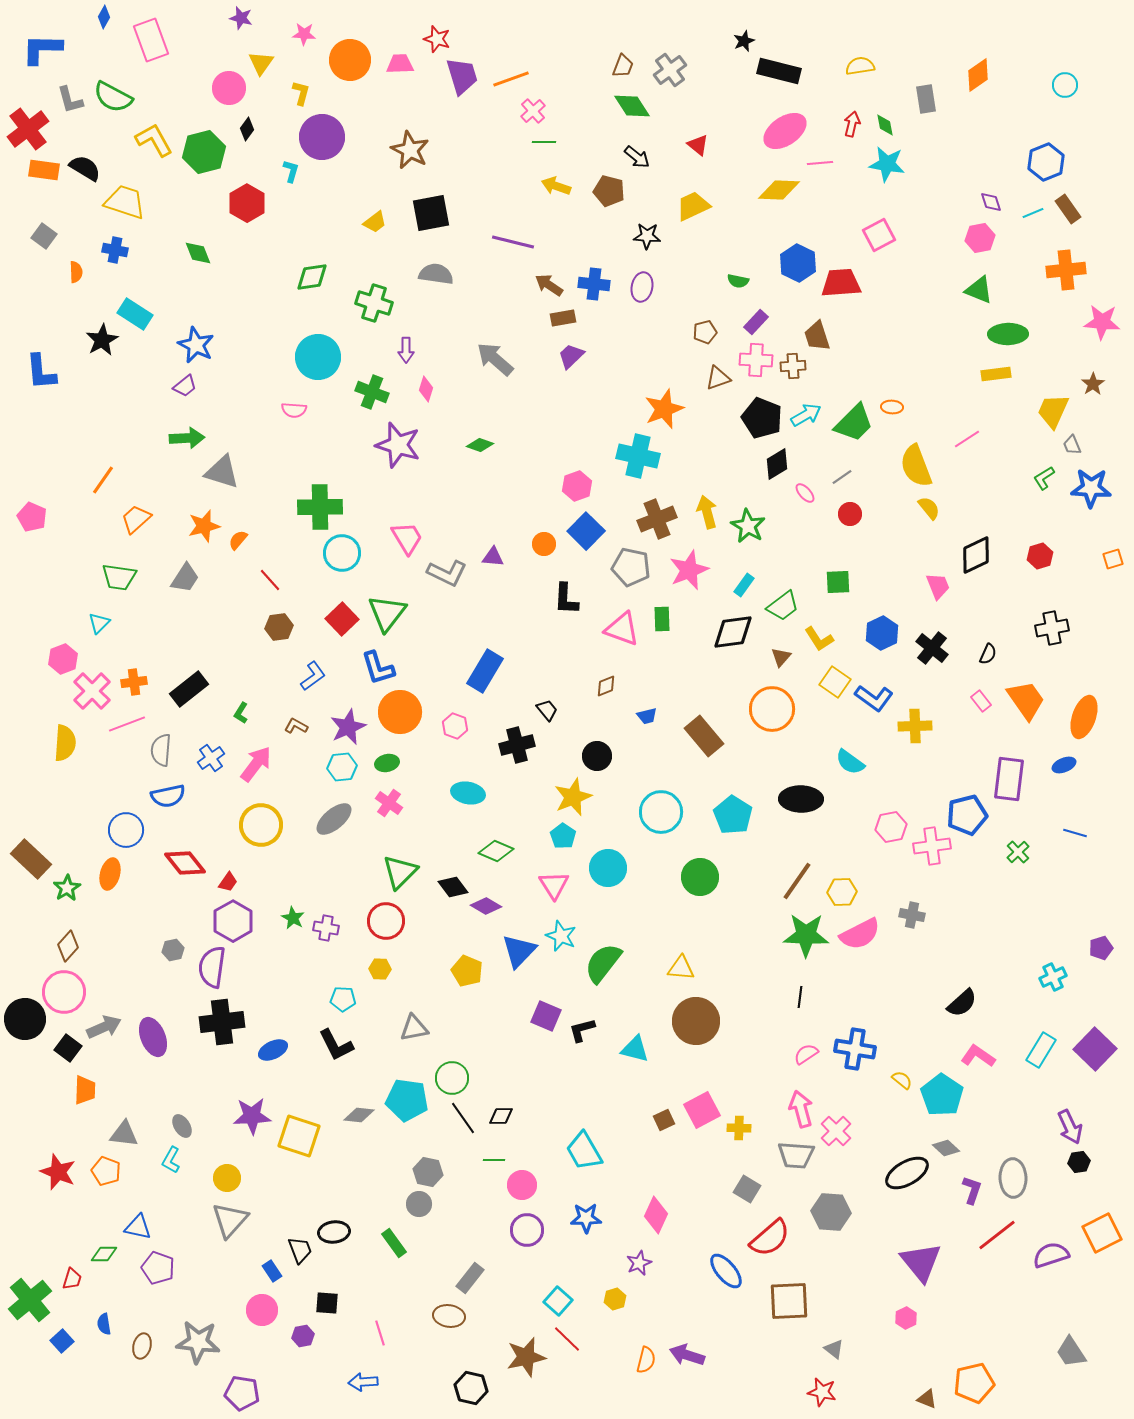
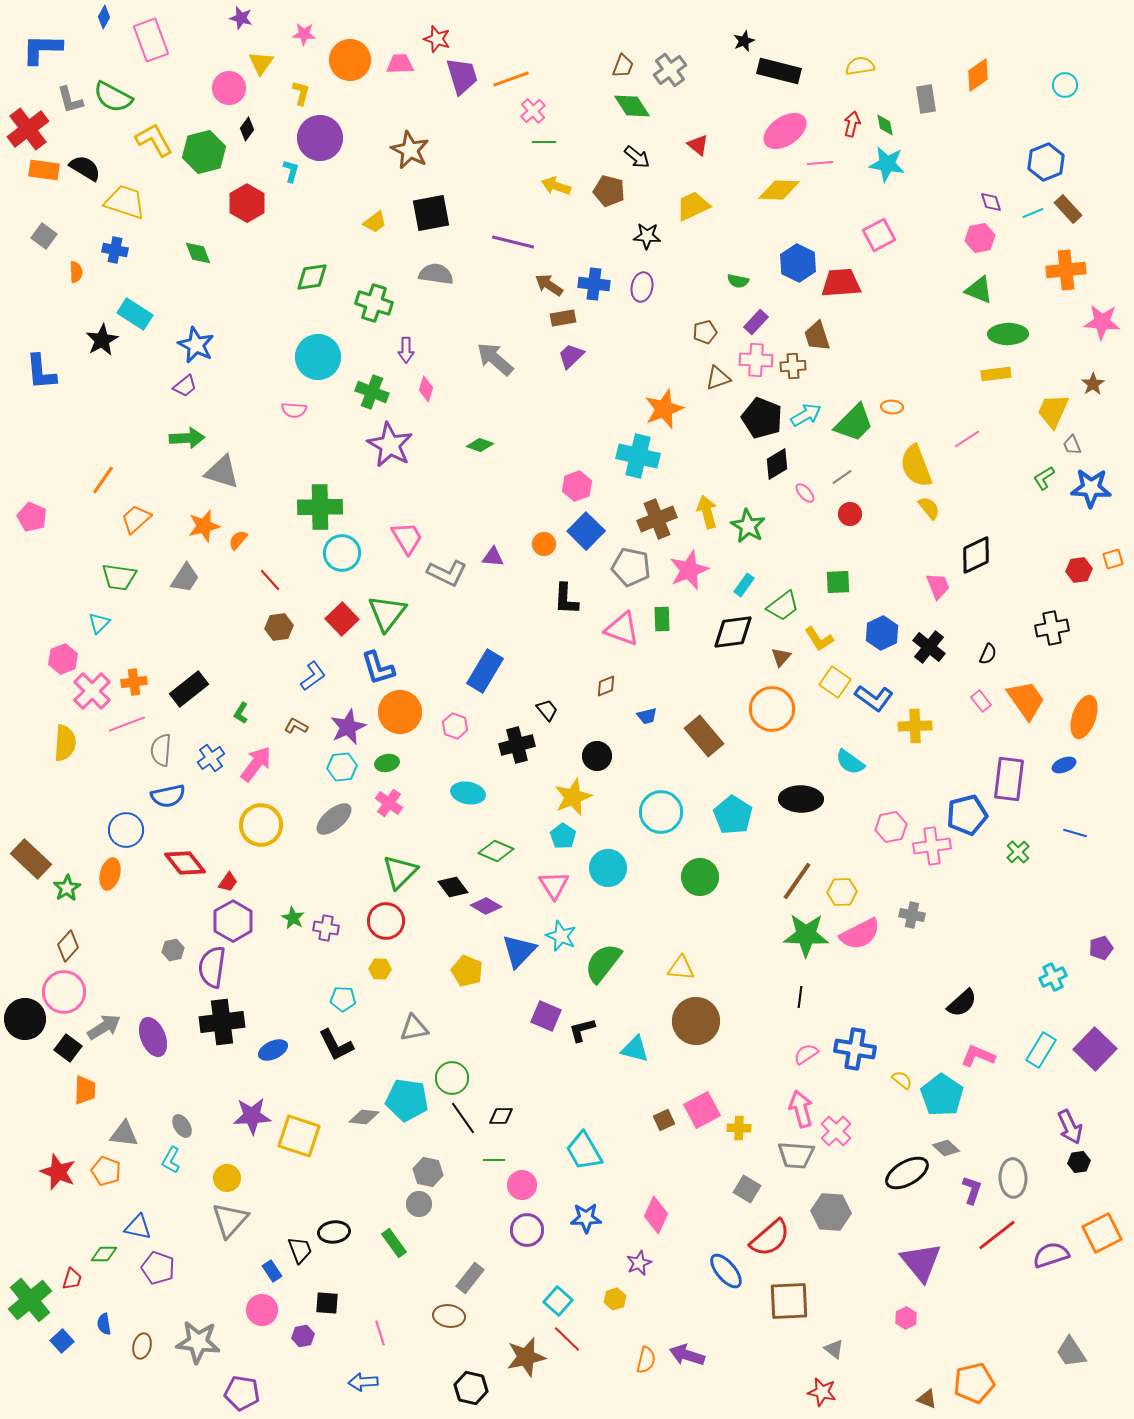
purple circle at (322, 137): moved 2 px left, 1 px down
brown rectangle at (1068, 209): rotated 8 degrees counterclockwise
purple star at (398, 445): moved 8 px left; rotated 12 degrees clockwise
red hexagon at (1040, 556): moved 39 px right, 14 px down; rotated 10 degrees clockwise
black cross at (932, 648): moved 3 px left, 1 px up
gray arrow at (104, 1027): rotated 8 degrees counterclockwise
pink L-shape at (978, 1056): rotated 12 degrees counterclockwise
gray diamond at (359, 1115): moved 5 px right, 2 px down
